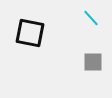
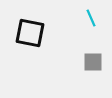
cyan line: rotated 18 degrees clockwise
